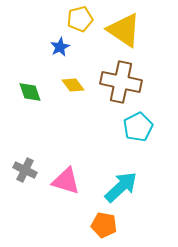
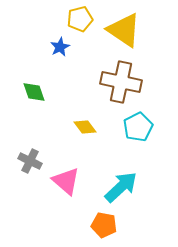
yellow diamond: moved 12 px right, 42 px down
green diamond: moved 4 px right
gray cross: moved 5 px right, 9 px up
pink triangle: rotated 24 degrees clockwise
